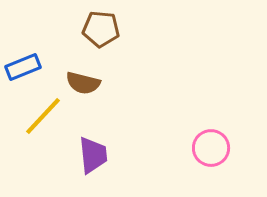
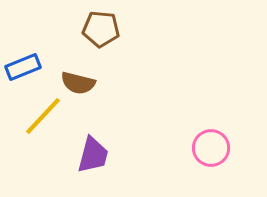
brown semicircle: moved 5 px left
purple trapezoid: rotated 21 degrees clockwise
